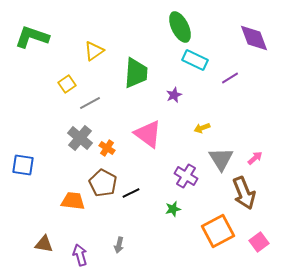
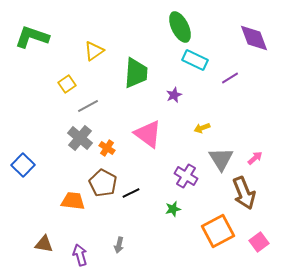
gray line: moved 2 px left, 3 px down
blue square: rotated 35 degrees clockwise
